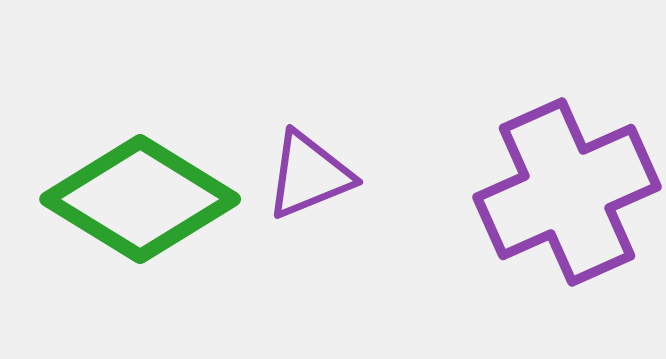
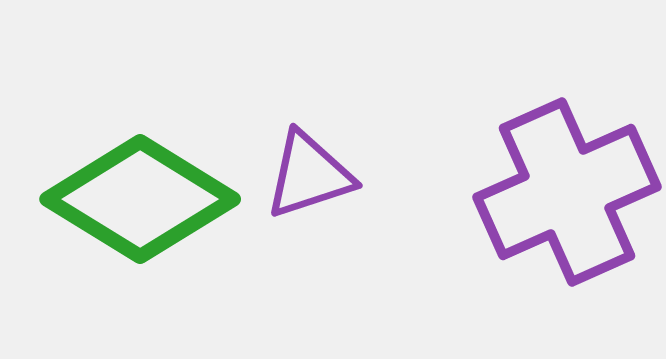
purple triangle: rotated 4 degrees clockwise
